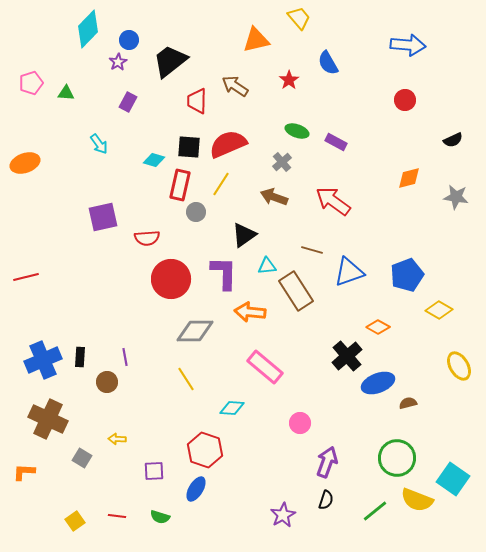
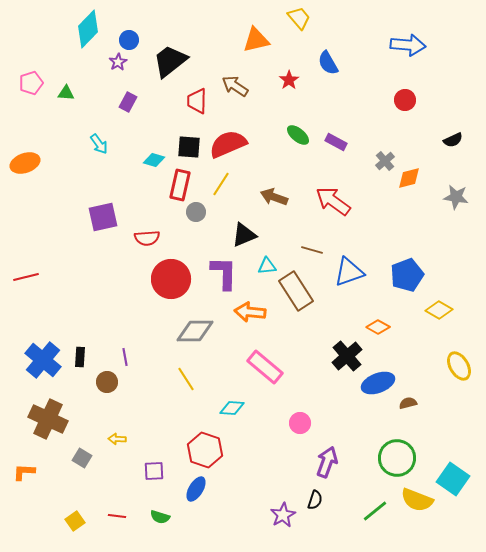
green ellipse at (297, 131): moved 1 px right, 4 px down; rotated 20 degrees clockwise
gray cross at (282, 162): moved 103 px right, 1 px up
black triangle at (244, 235): rotated 12 degrees clockwise
blue cross at (43, 360): rotated 27 degrees counterclockwise
black semicircle at (326, 500): moved 11 px left
